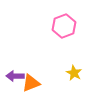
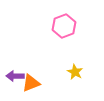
yellow star: moved 1 px right, 1 px up
